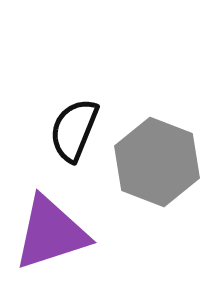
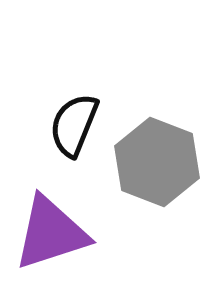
black semicircle: moved 5 px up
